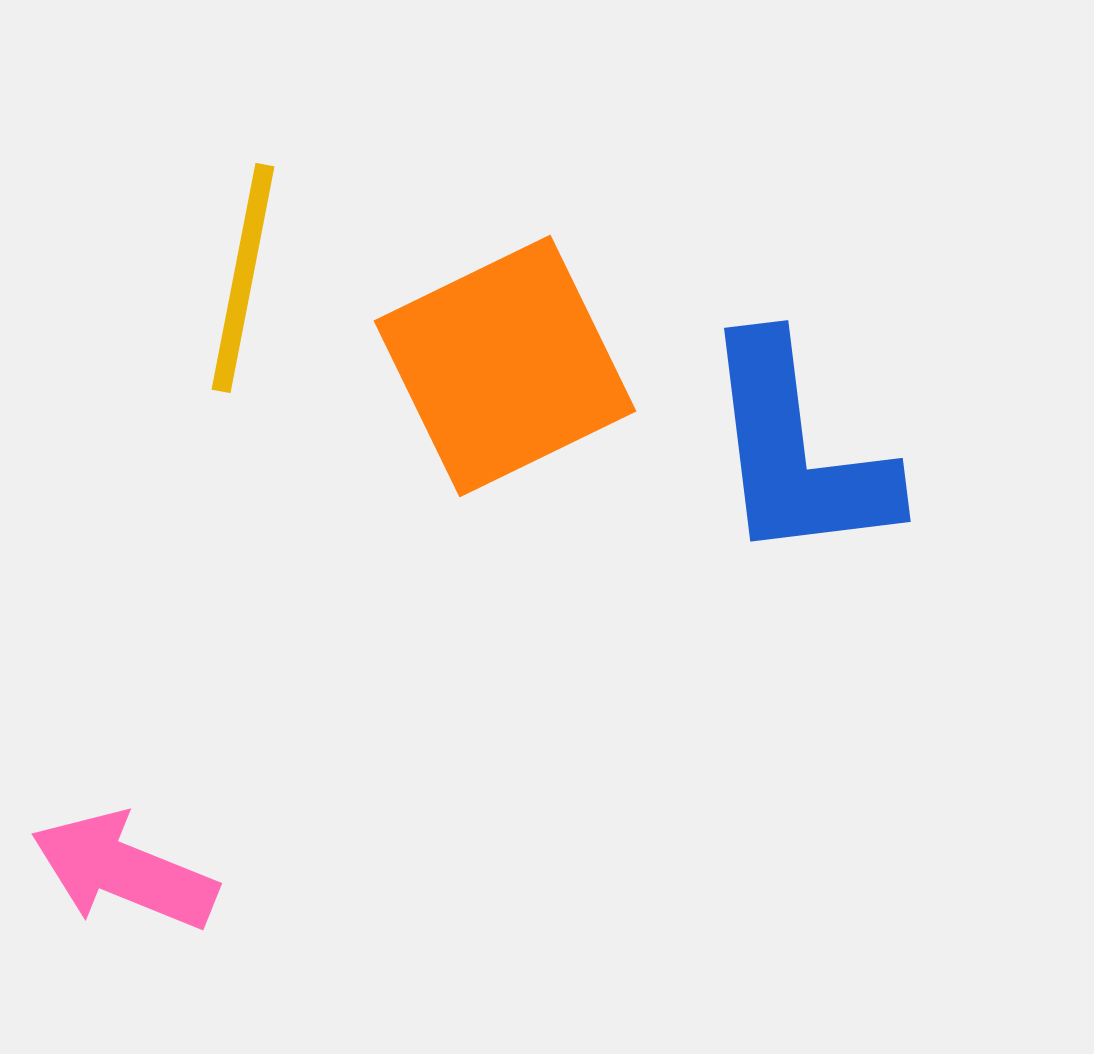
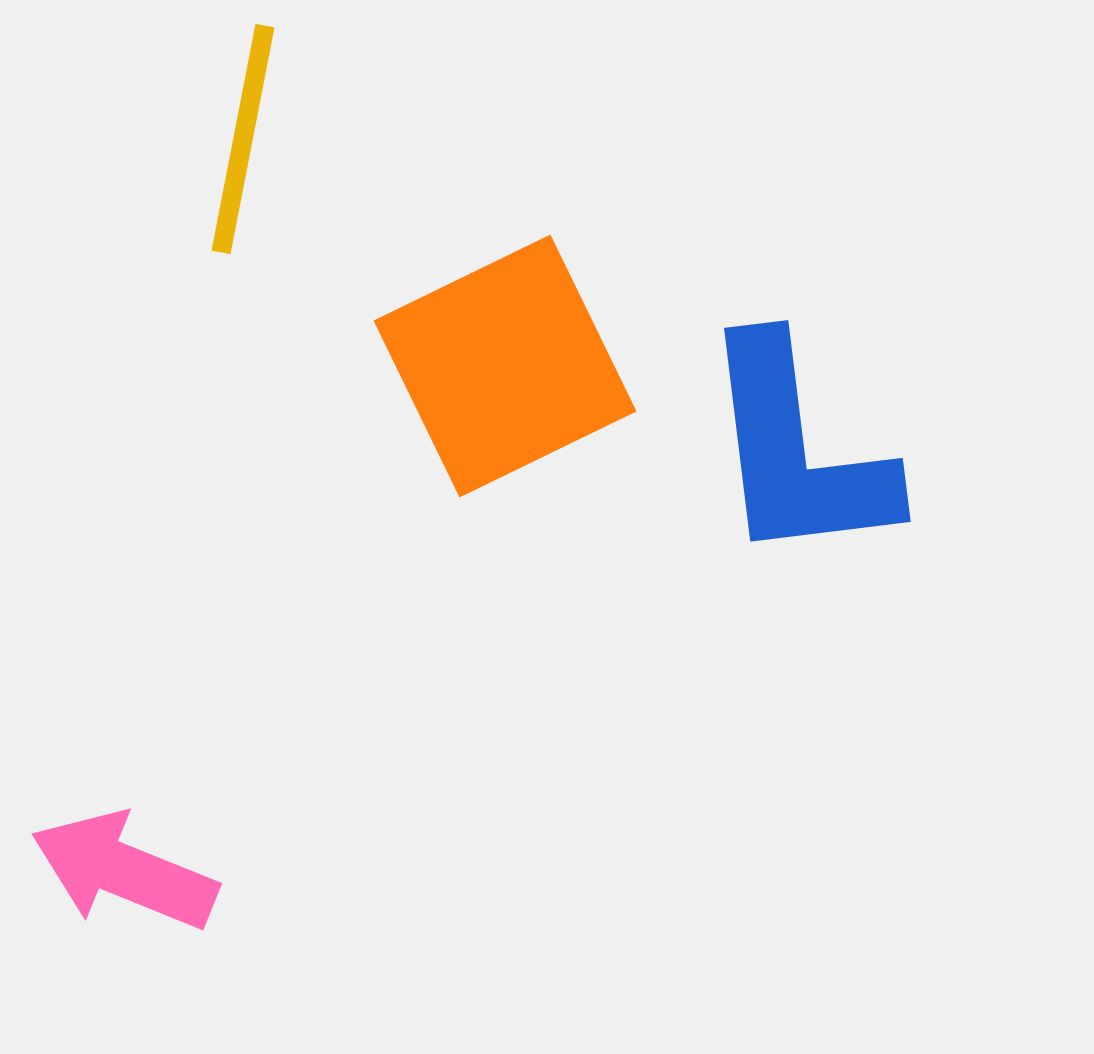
yellow line: moved 139 px up
